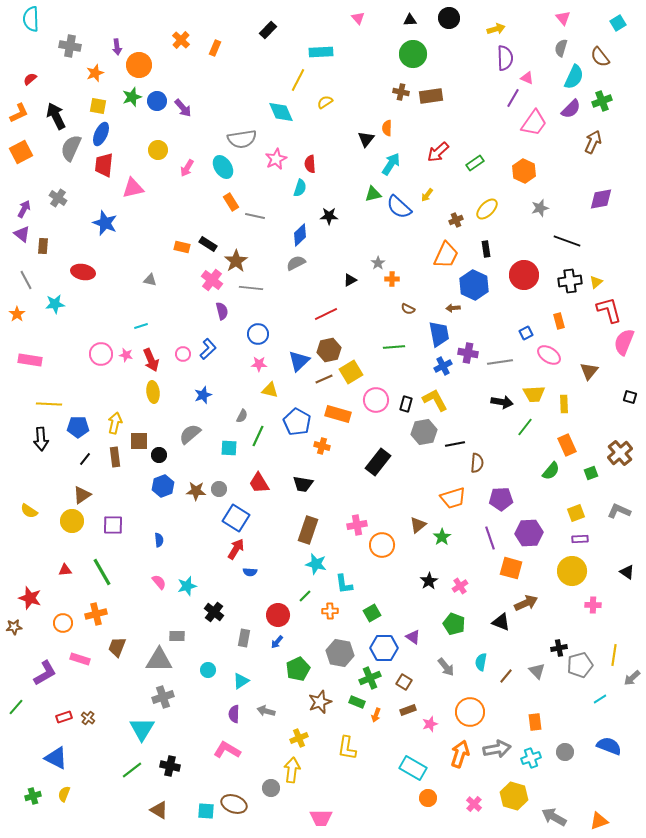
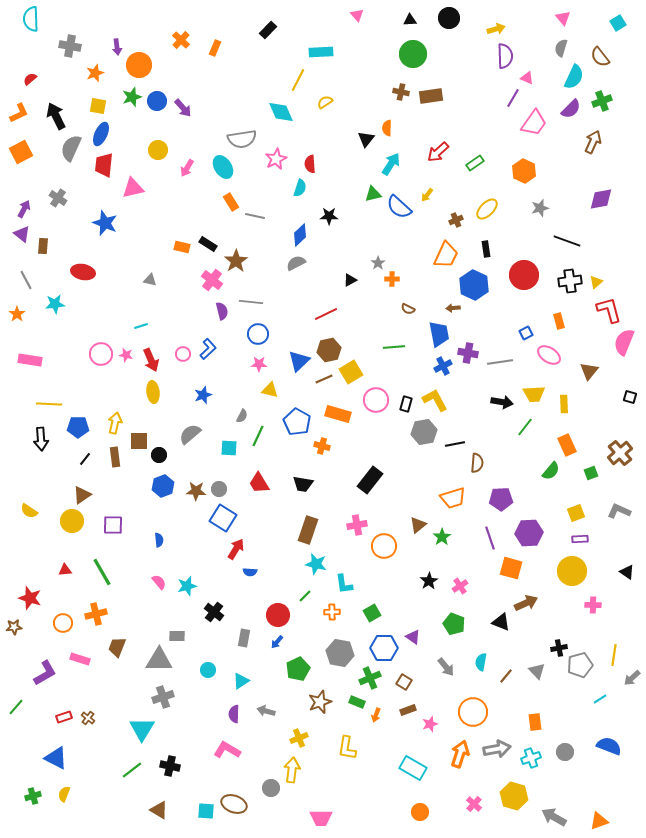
pink triangle at (358, 18): moved 1 px left, 3 px up
purple semicircle at (505, 58): moved 2 px up
gray line at (251, 288): moved 14 px down
black rectangle at (378, 462): moved 8 px left, 18 px down
blue square at (236, 518): moved 13 px left
orange circle at (382, 545): moved 2 px right, 1 px down
orange cross at (330, 611): moved 2 px right, 1 px down
orange circle at (470, 712): moved 3 px right
orange circle at (428, 798): moved 8 px left, 14 px down
